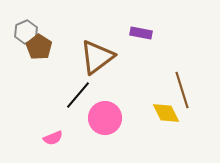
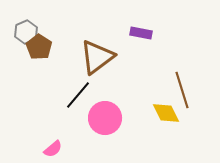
pink semicircle: moved 11 px down; rotated 18 degrees counterclockwise
